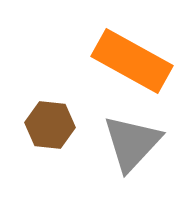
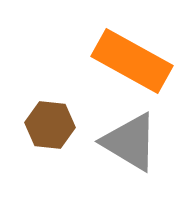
gray triangle: moved 2 px left, 1 px up; rotated 42 degrees counterclockwise
